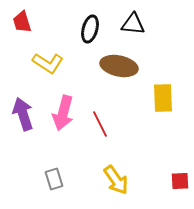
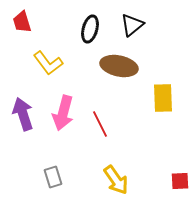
black triangle: moved 1 px left, 1 px down; rotated 45 degrees counterclockwise
yellow L-shape: rotated 20 degrees clockwise
gray rectangle: moved 1 px left, 2 px up
